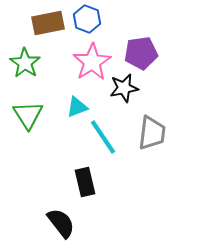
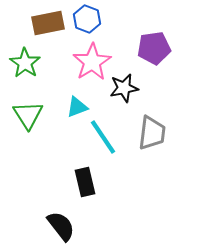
purple pentagon: moved 13 px right, 5 px up
black semicircle: moved 3 px down
